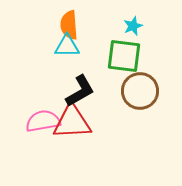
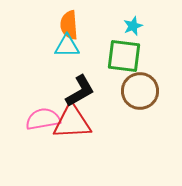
pink semicircle: moved 2 px up
